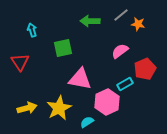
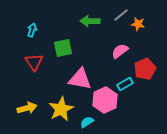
cyan arrow: rotated 32 degrees clockwise
red triangle: moved 14 px right
pink hexagon: moved 2 px left, 2 px up
yellow star: moved 2 px right, 1 px down
